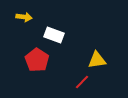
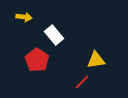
white rectangle: rotated 30 degrees clockwise
yellow triangle: moved 1 px left
